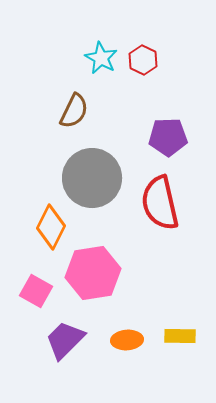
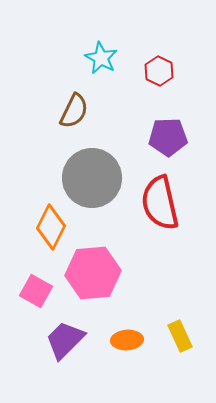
red hexagon: moved 16 px right, 11 px down
pink hexagon: rotated 4 degrees clockwise
yellow rectangle: rotated 64 degrees clockwise
